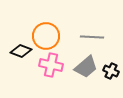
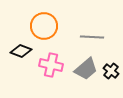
orange circle: moved 2 px left, 10 px up
gray trapezoid: moved 2 px down
black cross: rotated 14 degrees clockwise
